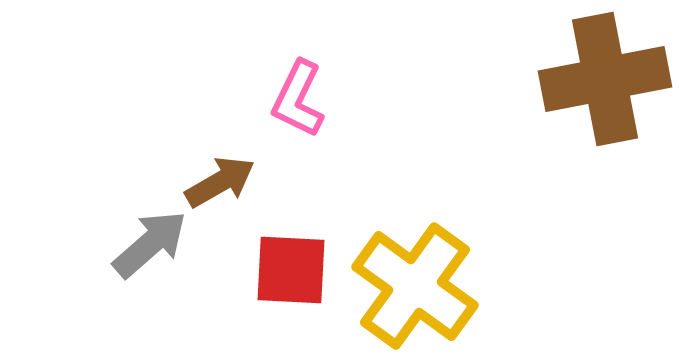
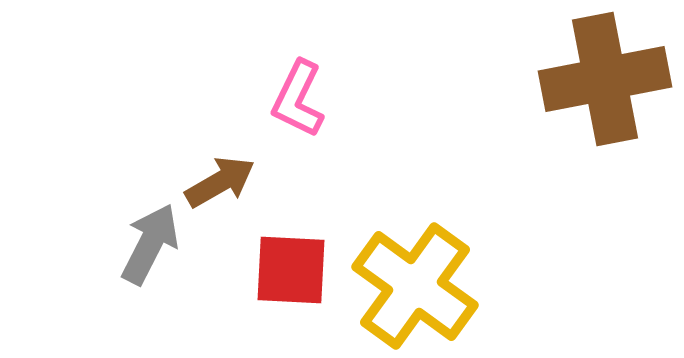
gray arrow: rotated 22 degrees counterclockwise
